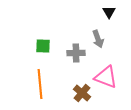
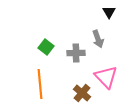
green square: moved 3 px right, 1 px down; rotated 35 degrees clockwise
pink triangle: rotated 25 degrees clockwise
